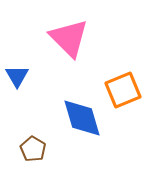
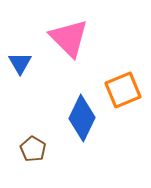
blue triangle: moved 3 px right, 13 px up
blue diamond: rotated 42 degrees clockwise
